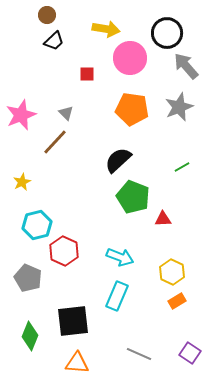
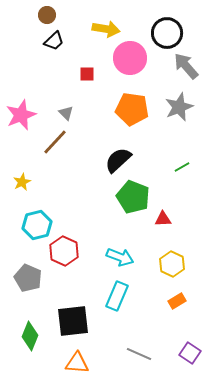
yellow hexagon: moved 8 px up
